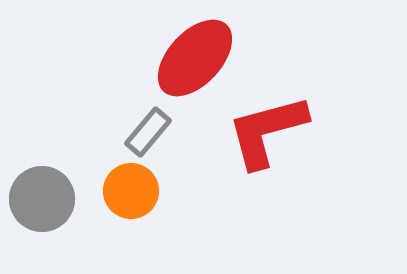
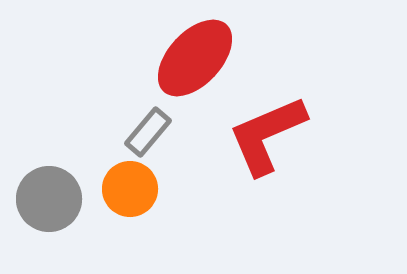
red L-shape: moved 4 px down; rotated 8 degrees counterclockwise
orange circle: moved 1 px left, 2 px up
gray circle: moved 7 px right
